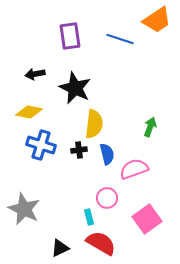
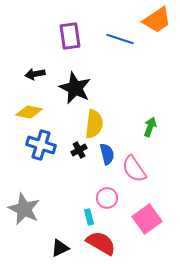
black cross: rotated 21 degrees counterclockwise
pink semicircle: rotated 104 degrees counterclockwise
